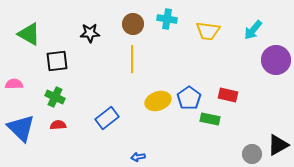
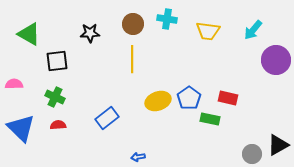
red rectangle: moved 3 px down
